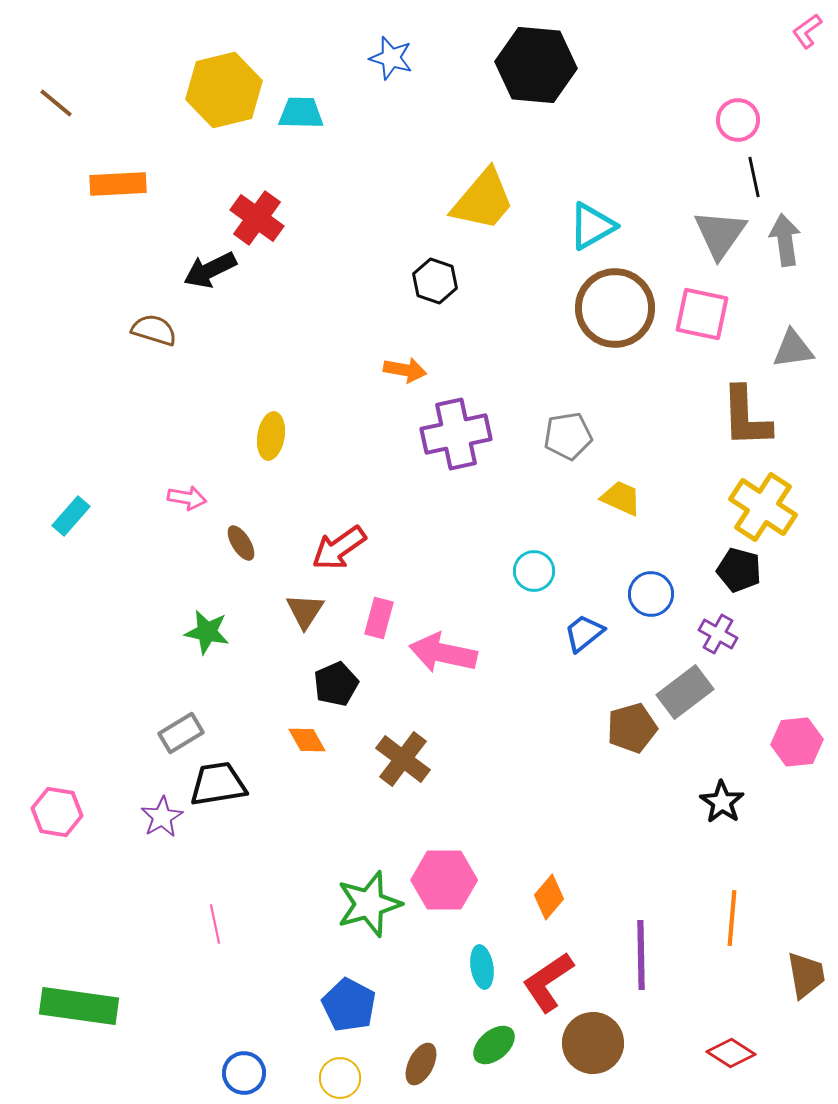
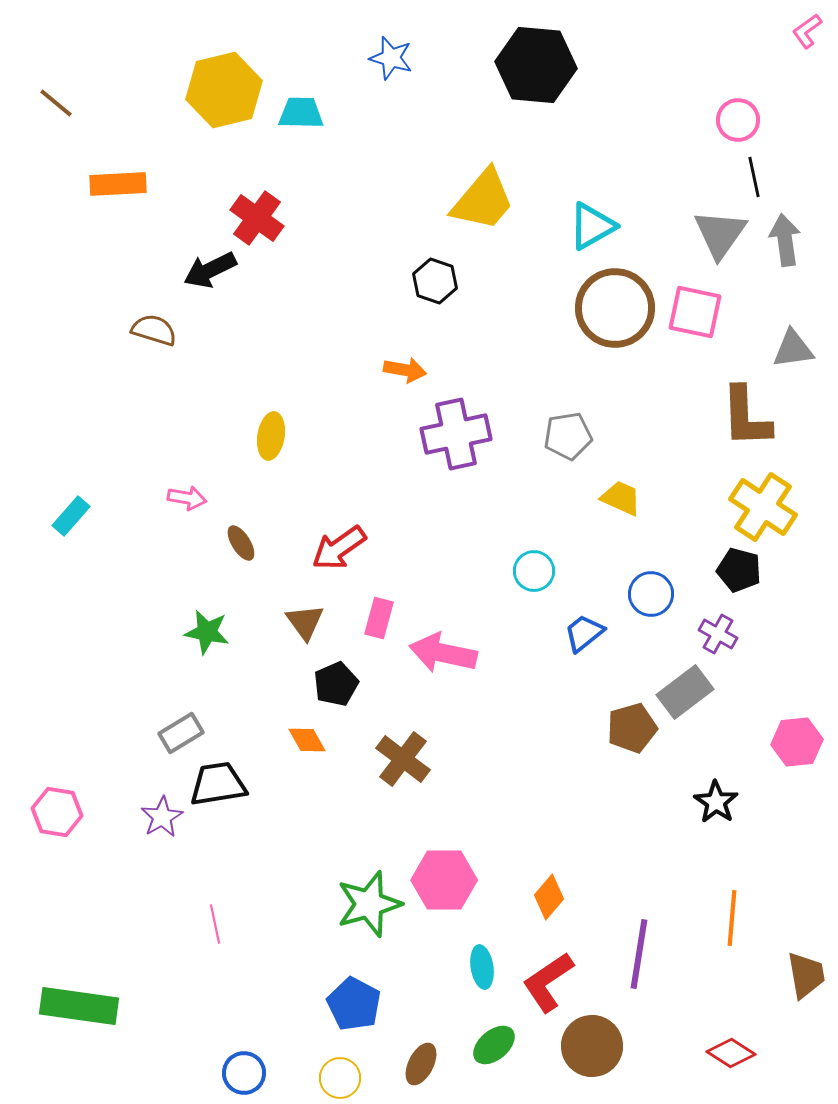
pink square at (702, 314): moved 7 px left, 2 px up
brown triangle at (305, 611): moved 11 px down; rotated 9 degrees counterclockwise
black star at (722, 802): moved 6 px left
purple line at (641, 955): moved 2 px left, 1 px up; rotated 10 degrees clockwise
blue pentagon at (349, 1005): moved 5 px right, 1 px up
brown circle at (593, 1043): moved 1 px left, 3 px down
